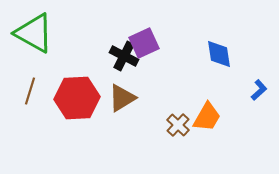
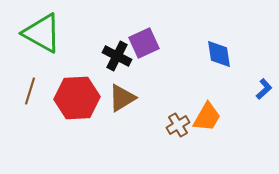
green triangle: moved 8 px right
black cross: moved 7 px left
blue L-shape: moved 5 px right, 1 px up
brown cross: rotated 15 degrees clockwise
